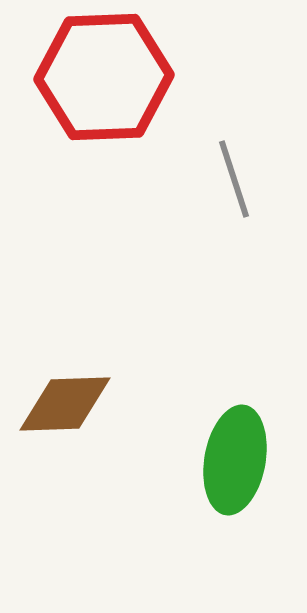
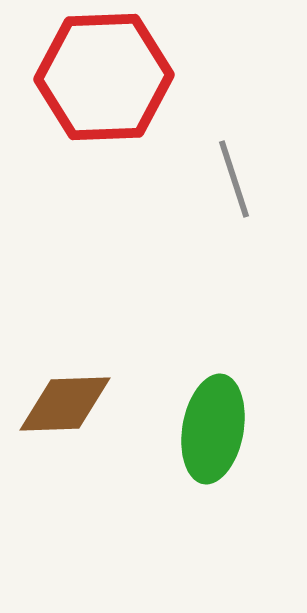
green ellipse: moved 22 px left, 31 px up
